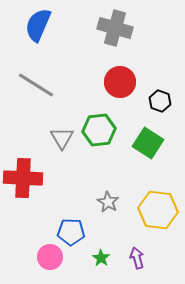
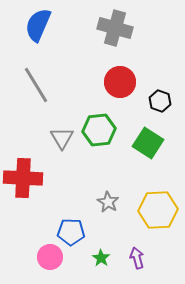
gray line: rotated 27 degrees clockwise
yellow hexagon: rotated 9 degrees counterclockwise
